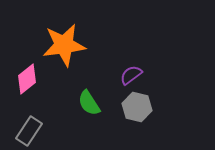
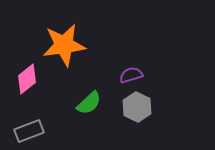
purple semicircle: rotated 20 degrees clockwise
green semicircle: rotated 100 degrees counterclockwise
gray hexagon: rotated 12 degrees clockwise
gray rectangle: rotated 36 degrees clockwise
